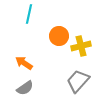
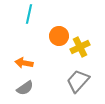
yellow cross: moved 1 px left, 1 px down; rotated 12 degrees counterclockwise
orange arrow: rotated 24 degrees counterclockwise
